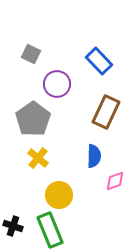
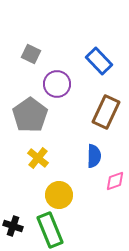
gray pentagon: moved 3 px left, 4 px up
